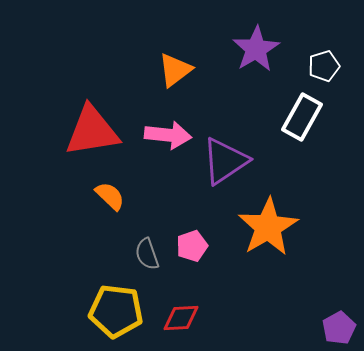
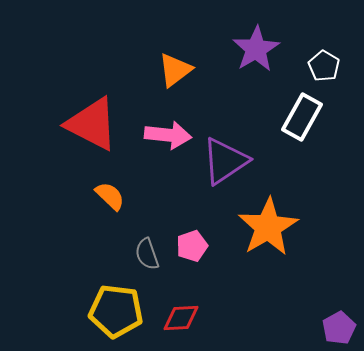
white pentagon: rotated 24 degrees counterclockwise
red triangle: moved 7 px up; rotated 36 degrees clockwise
